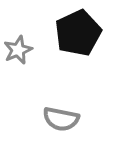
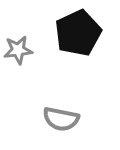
gray star: rotated 16 degrees clockwise
